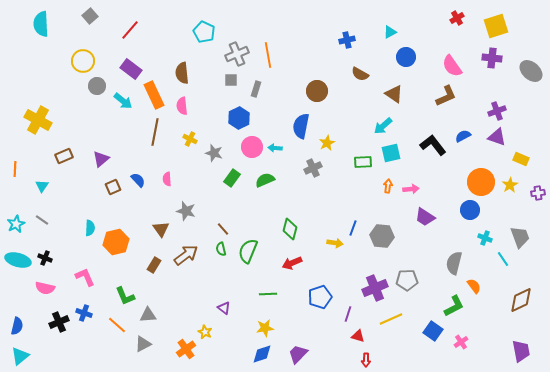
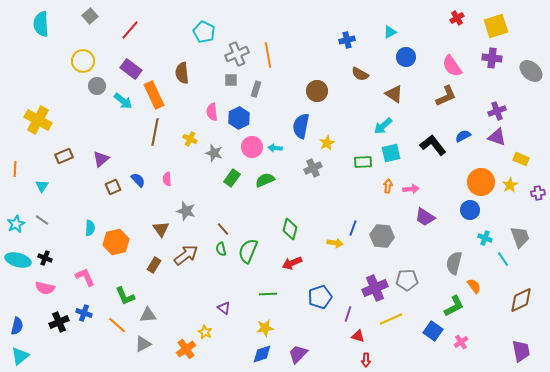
pink semicircle at (182, 106): moved 30 px right, 6 px down
